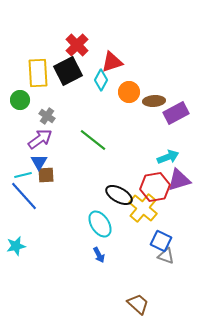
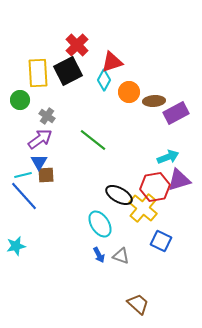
cyan diamond: moved 3 px right
gray triangle: moved 45 px left
